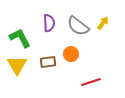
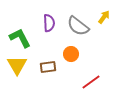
yellow arrow: moved 1 px right, 6 px up
brown rectangle: moved 5 px down
red line: rotated 18 degrees counterclockwise
